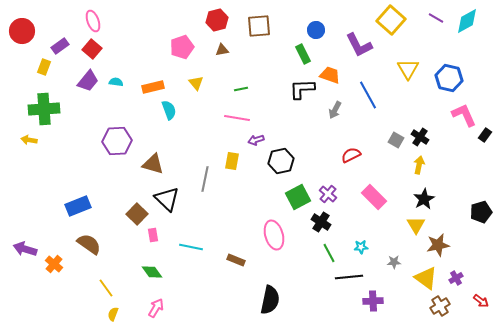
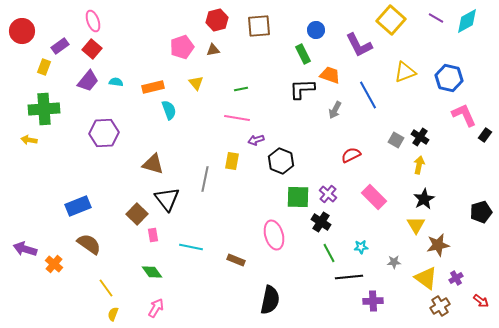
brown triangle at (222, 50): moved 9 px left
yellow triangle at (408, 69): moved 3 px left, 3 px down; rotated 40 degrees clockwise
purple hexagon at (117, 141): moved 13 px left, 8 px up
black hexagon at (281, 161): rotated 25 degrees counterclockwise
green square at (298, 197): rotated 30 degrees clockwise
black triangle at (167, 199): rotated 8 degrees clockwise
